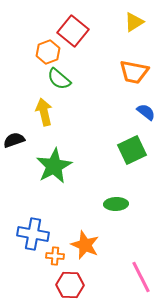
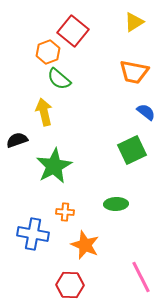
black semicircle: moved 3 px right
orange cross: moved 10 px right, 44 px up
